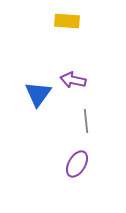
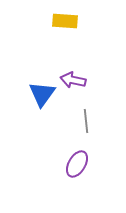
yellow rectangle: moved 2 px left
blue triangle: moved 4 px right
